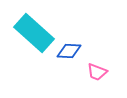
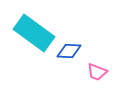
cyan rectangle: rotated 6 degrees counterclockwise
